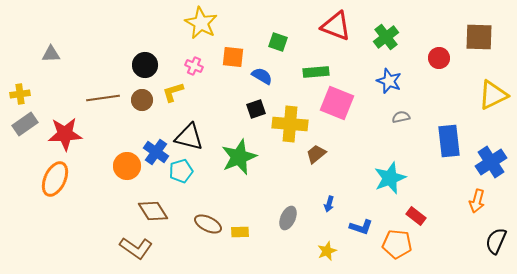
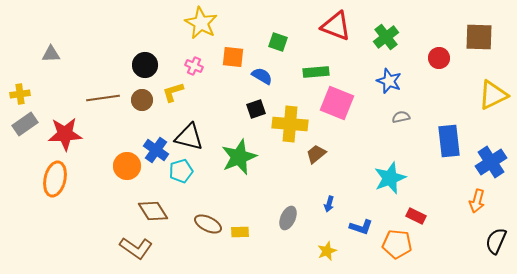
blue cross at (156, 152): moved 2 px up
orange ellipse at (55, 179): rotated 12 degrees counterclockwise
red rectangle at (416, 216): rotated 12 degrees counterclockwise
